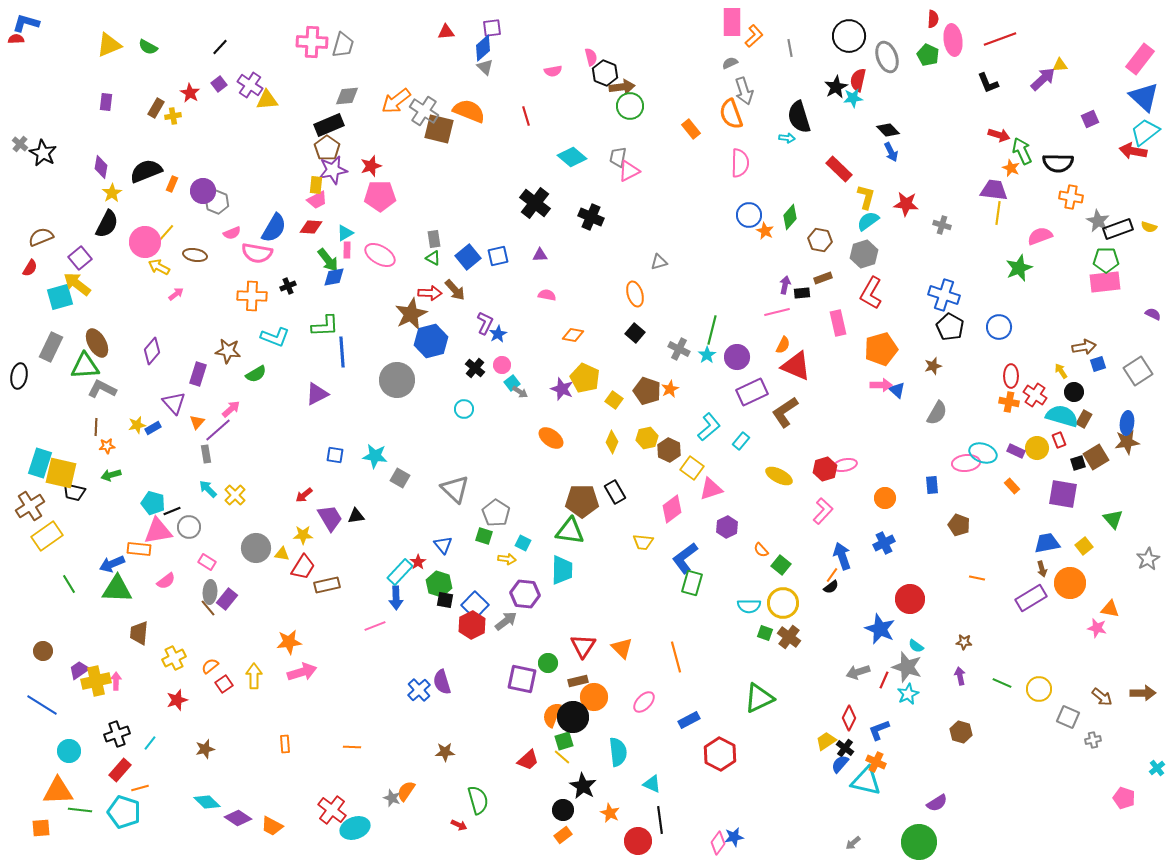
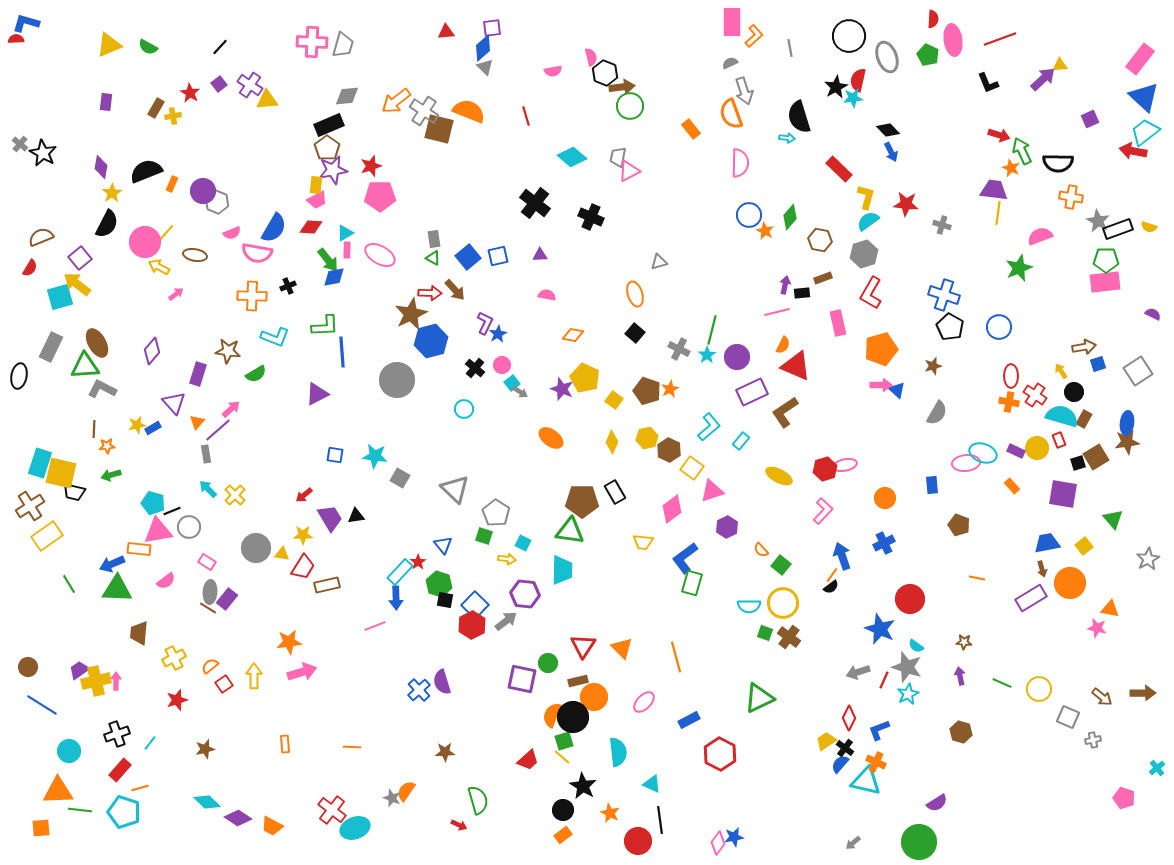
brown line at (96, 427): moved 2 px left, 2 px down
pink triangle at (711, 489): moved 1 px right, 2 px down
brown line at (208, 608): rotated 18 degrees counterclockwise
brown circle at (43, 651): moved 15 px left, 16 px down
